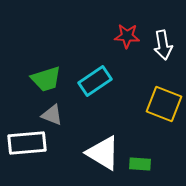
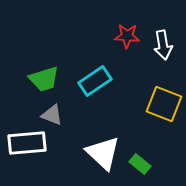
green trapezoid: moved 2 px left
white triangle: rotated 12 degrees clockwise
green rectangle: rotated 35 degrees clockwise
